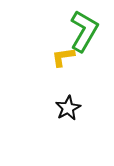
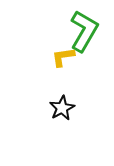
black star: moved 6 px left
